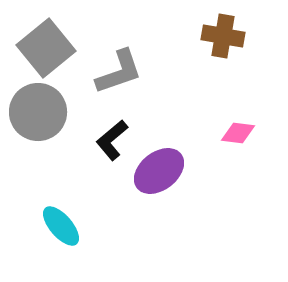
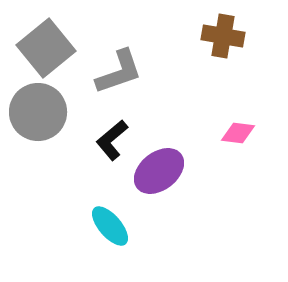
cyan ellipse: moved 49 px right
